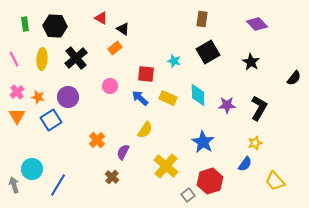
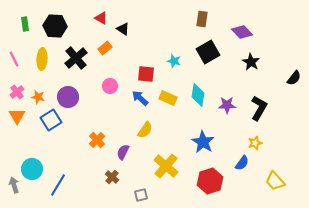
purple diamond: moved 15 px left, 8 px down
orange rectangle: moved 10 px left
cyan diamond: rotated 10 degrees clockwise
blue semicircle: moved 3 px left, 1 px up
gray square: moved 47 px left; rotated 24 degrees clockwise
